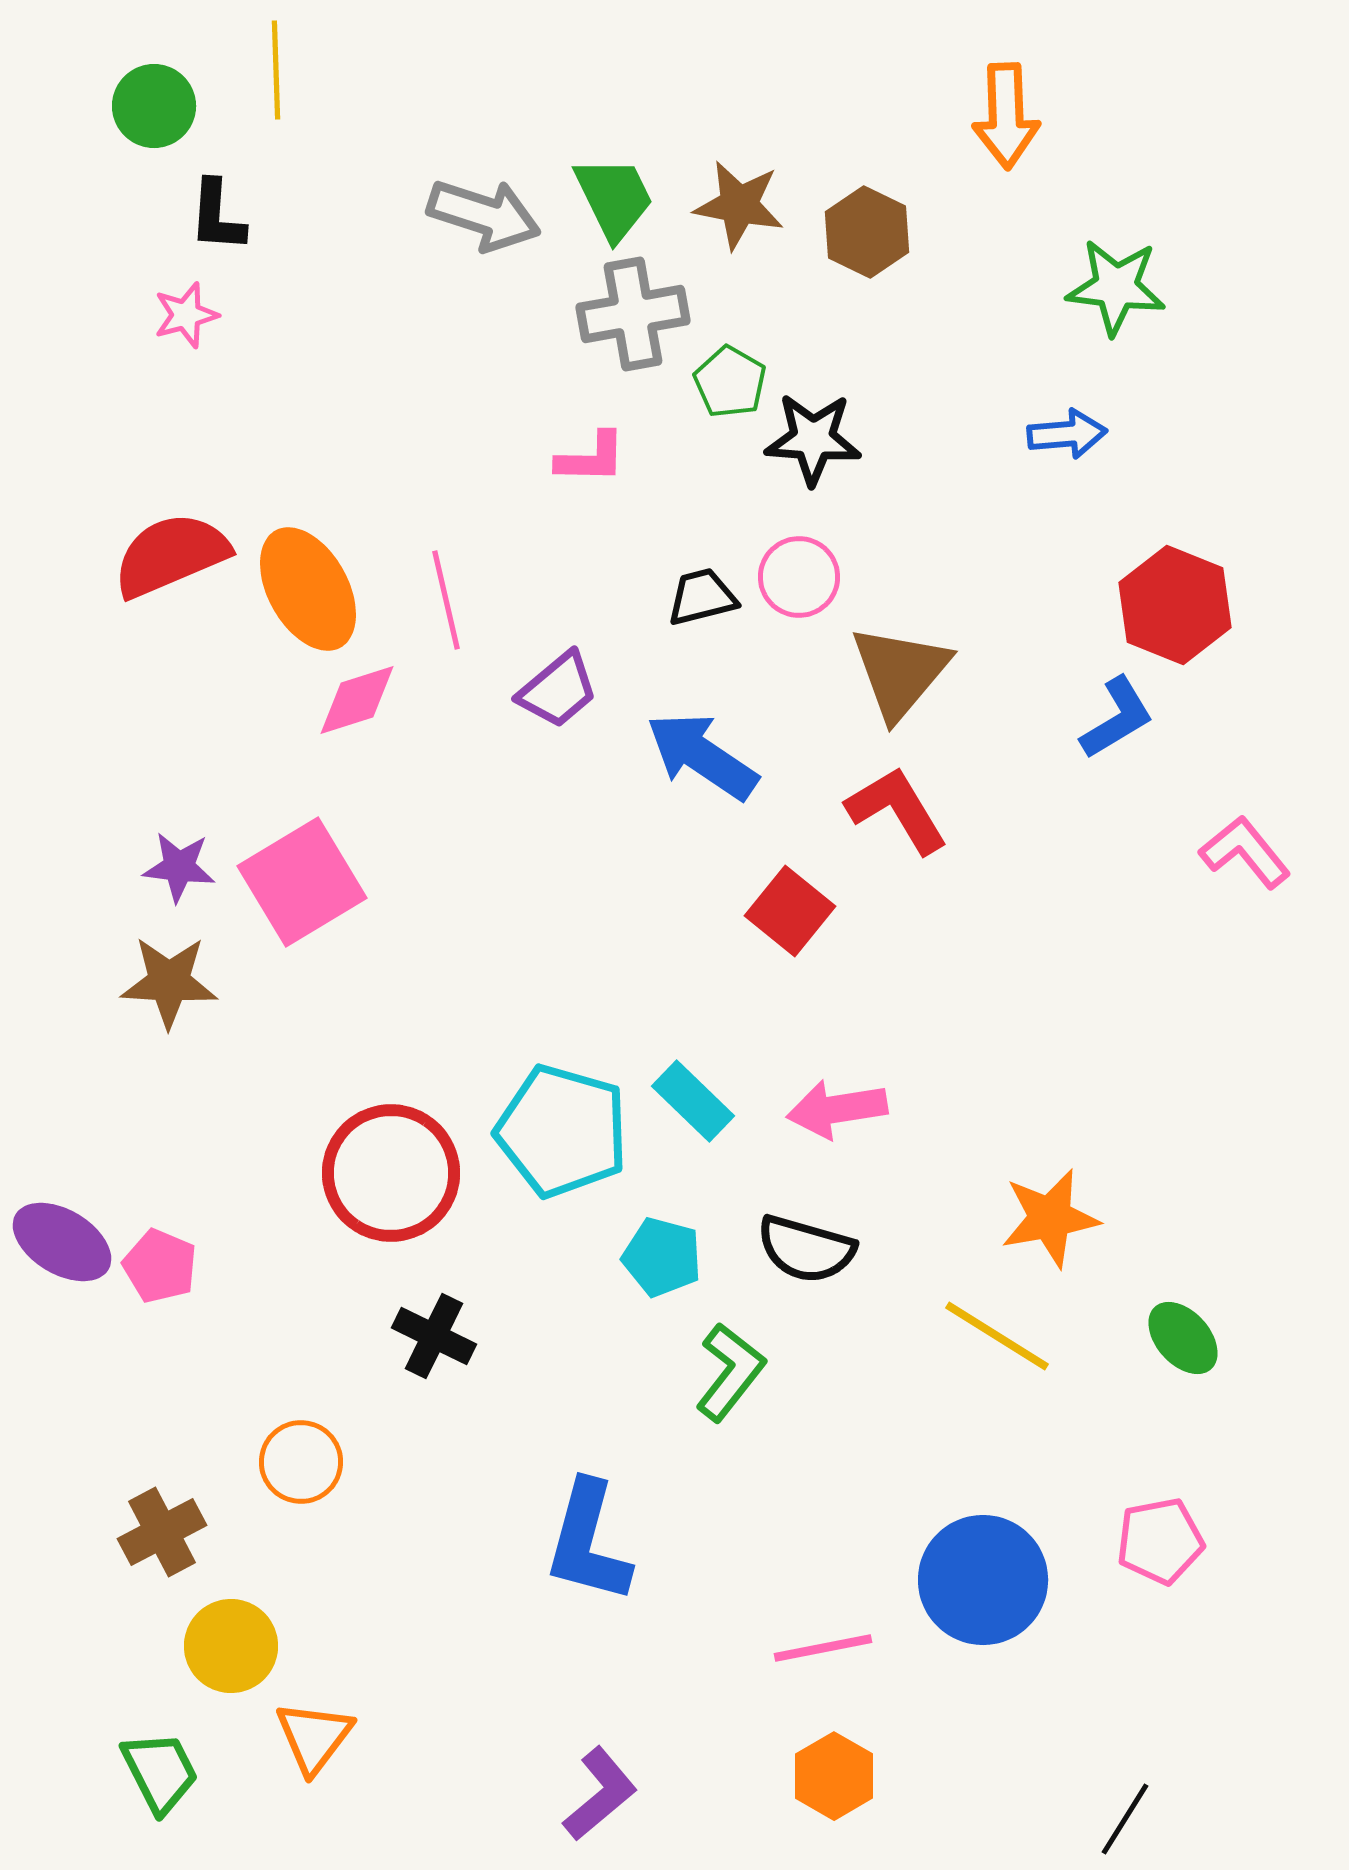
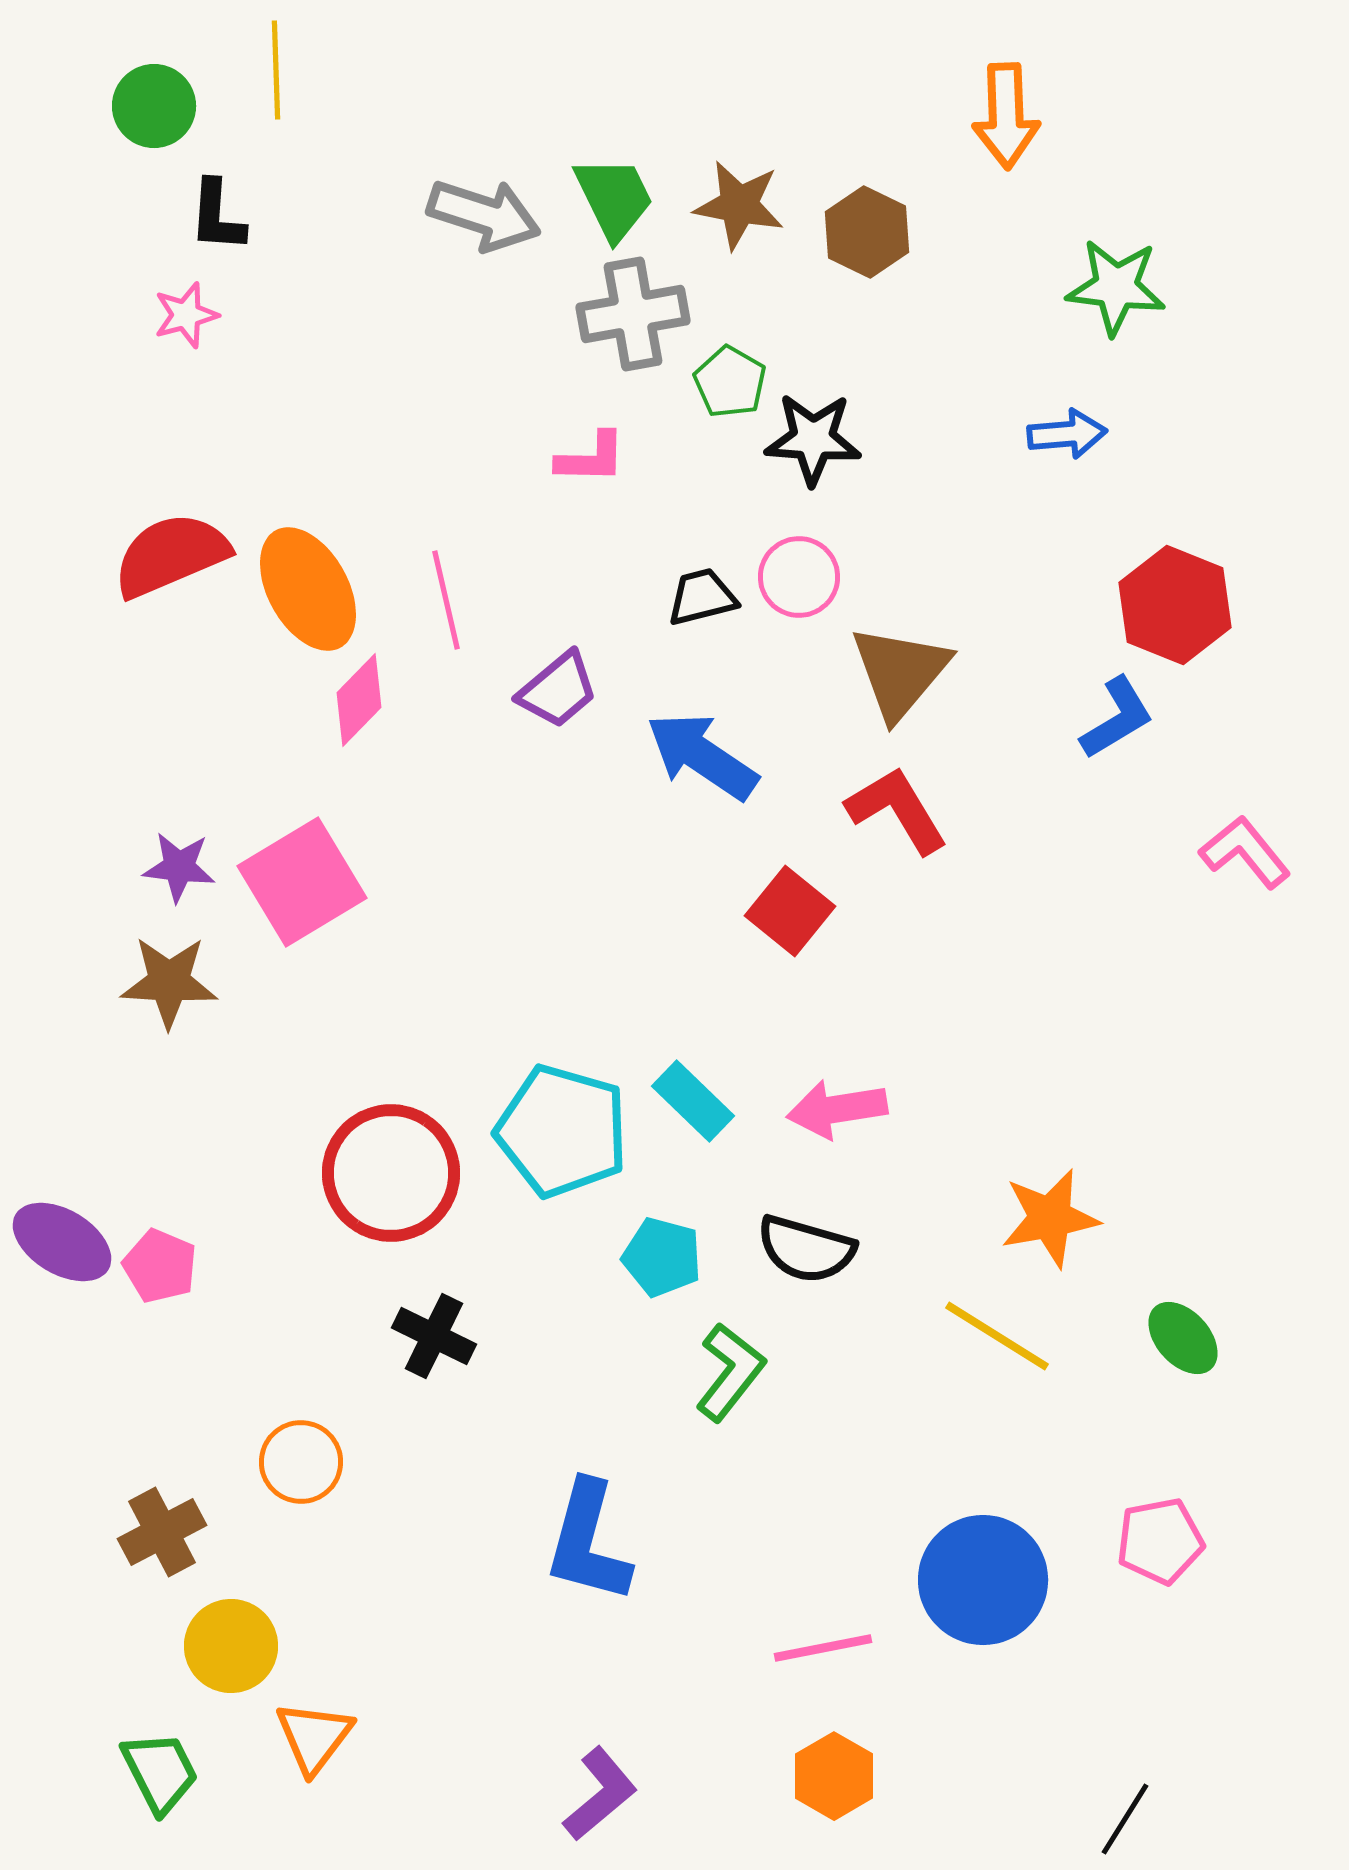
pink diamond at (357, 700): moved 2 px right; rotated 28 degrees counterclockwise
